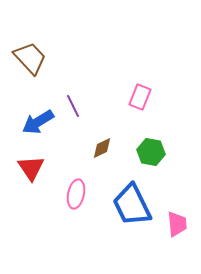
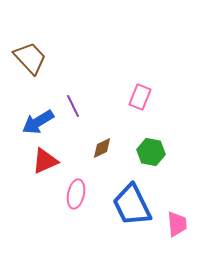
red triangle: moved 14 px right, 7 px up; rotated 40 degrees clockwise
